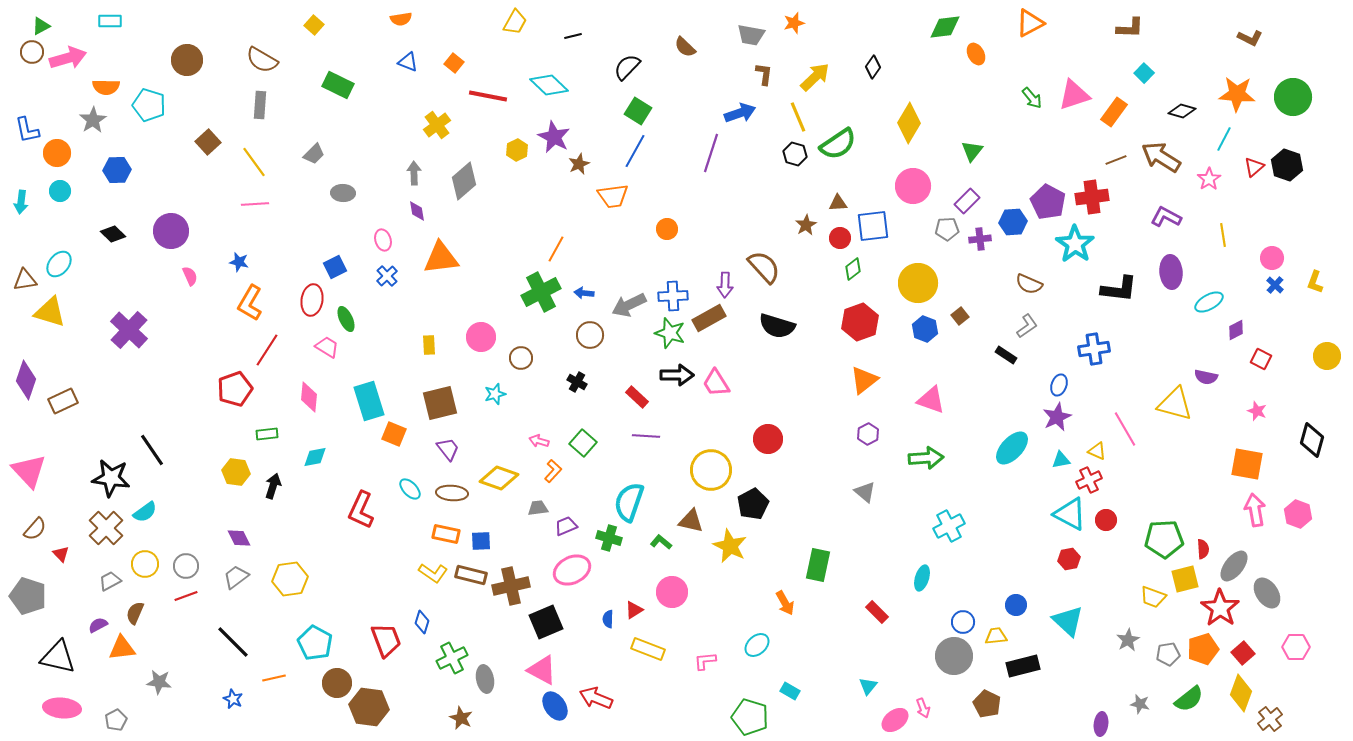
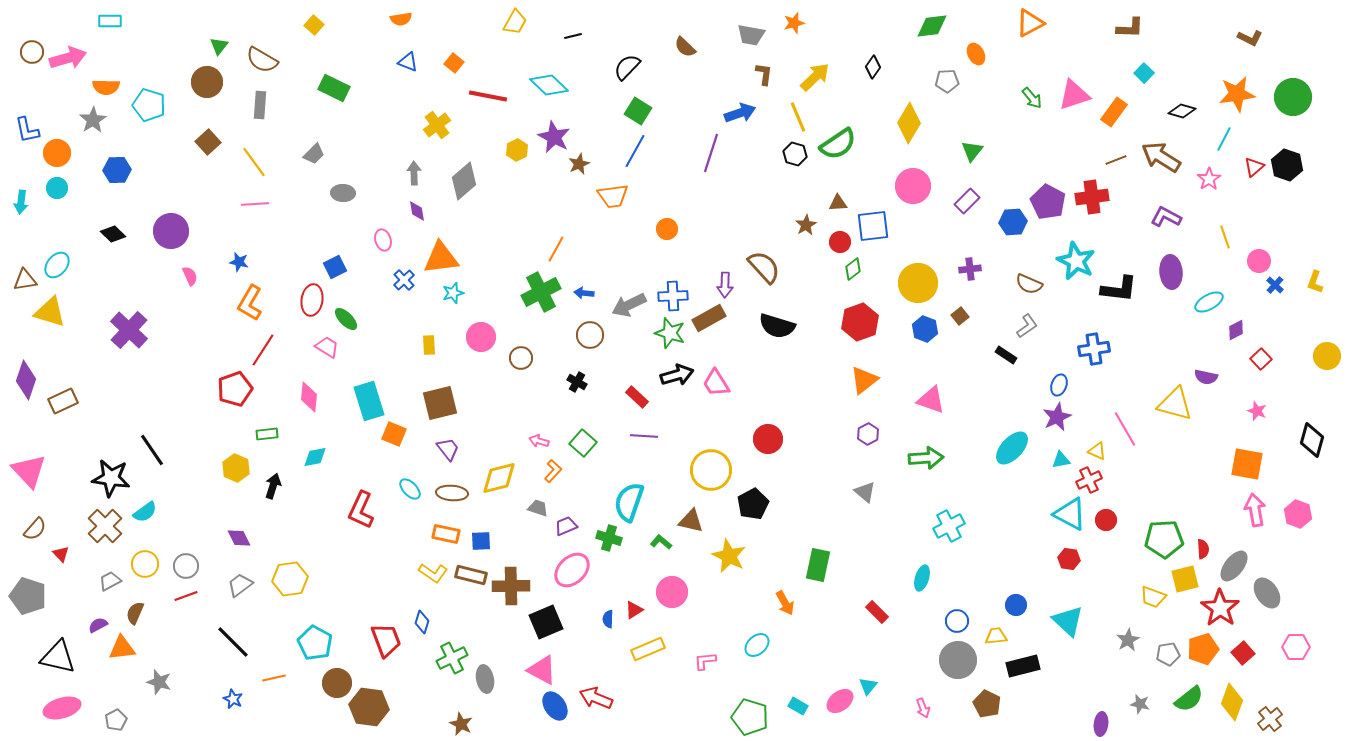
green triangle at (41, 26): moved 178 px right, 20 px down; rotated 24 degrees counterclockwise
green diamond at (945, 27): moved 13 px left, 1 px up
brown circle at (187, 60): moved 20 px right, 22 px down
green rectangle at (338, 85): moved 4 px left, 3 px down
orange star at (1237, 94): rotated 12 degrees counterclockwise
cyan circle at (60, 191): moved 3 px left, 3 px up
gray pentagon at (947, 229): moved 148 px up
yellow line at (1223, 235): moved 2 px right, 2 px down; rotated 10 degrees counterclockwise
red circle at (840, 238): moved 4 px down
purple cross at (980, 239): moved 10 px left, 30 px down
cyan star at (1075, 244): moved 1 px right, 17 px down; rotated 9 degrees counterclockwise
pink circle at (1272, 258): moved 13 px left, 3 px down
cyan ellipse at (59, 264): moved 2 px left, 1 px down
blue cross at (387, 276): moved 17 px right, 4 px down
green ellipse at (346, 319): rotated 20 degrees counterclockwise
red line at (267, 350): moved 4 px left
red square at (1261, 359): rotated 20 degrees clockwise
black arrow at (677, 375): rotated 16 degrees counterclockwise
cyan star at (495, 394): moved 42 px left, 101 px up
purple line at (646, 436): moved 2 px left
yellow hexagon at (236, 472): moved 4 px up; rotated 16 degrees clockwise
yellow diamond at (499, 478): rotated 33 degrees counterclockwise
gray trapezoid at (538, 508): rotated 25 degrees clockwise
brown cross at (106, 528): moved 1 px left, 2 px up
yellow star at (730, 546): moved 1 px left, 10 px down
red hexagon at (1069, 559): rotated 20 degrees clockwise
pink ellipse at (572, 570): rotated 18 degrees counterclockwise
gray trapezoid at (236, 577): moved 4 px right, 8 px down
brown cross at (511, 586): rotated 12 degrees clockwise
blue circle at (963, 622): moved 6 px left, 1 px up
yellow rectangle at (648, 649): rotated 44 degrees counterclockwise
gray circle at (954, 656): moved 4 px right, 4 px down
gray star at (159, 682): rotated 10 degrees clockwise
cyan rectangle at (790, 691): moved 8 px right, 15 px down
yellow diamond at (1241, 693): moved 9 px left, 9 px down
pink ellipse at (62, 708): rotated 21 degrees counterclockwise
brown star at (461, 718): moved 6 px down
pink ellipse at (895, 720): moved 55 px left, 19 px up
